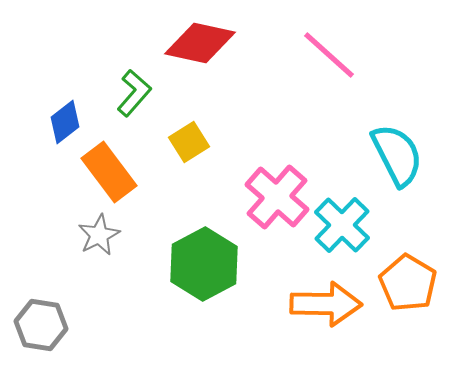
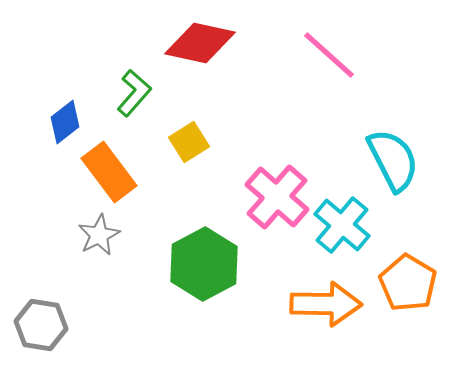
cyan semicircle: moved 4 px left, 5 px down
cyan cross: rotated 4 degrees counterclockwise
